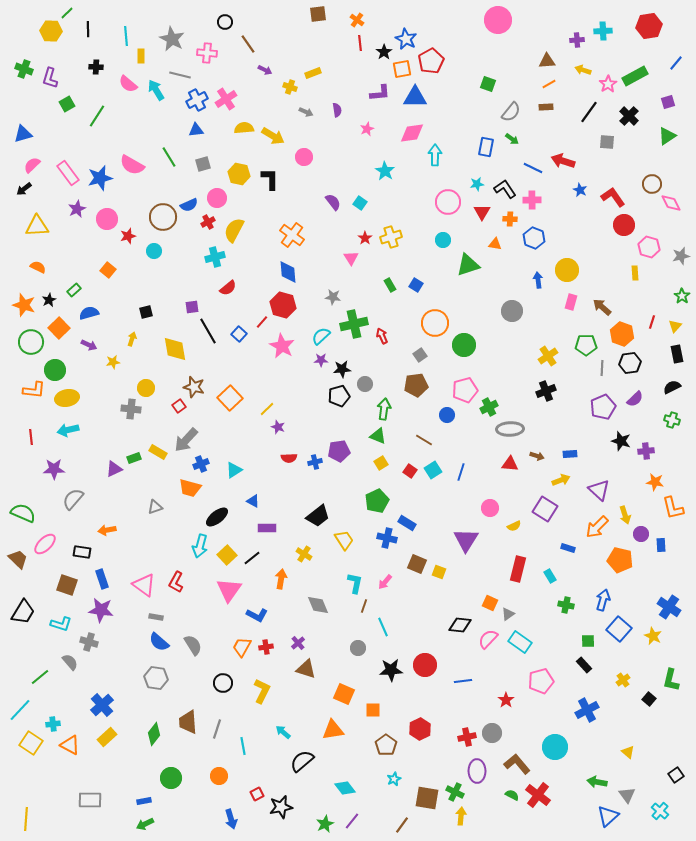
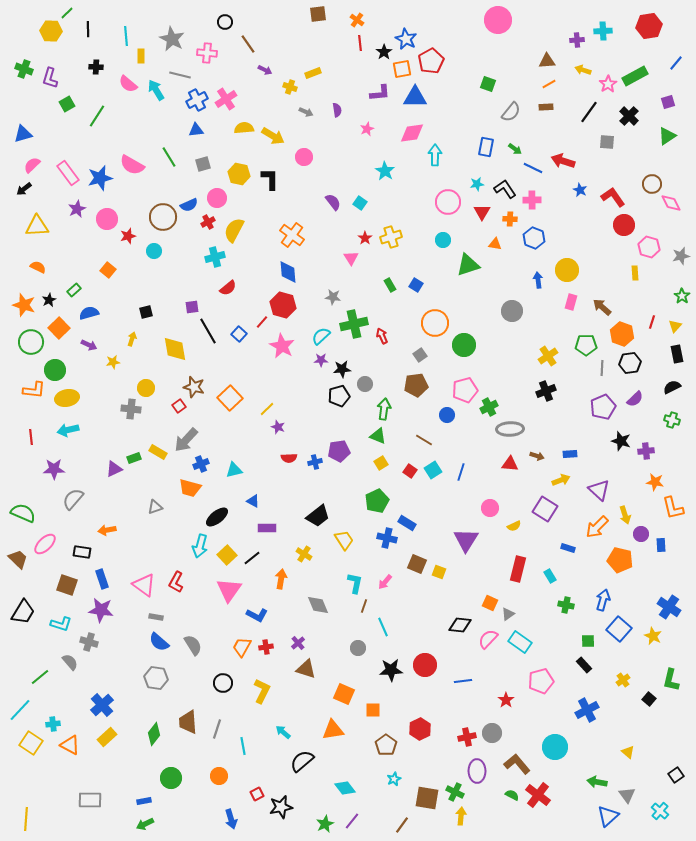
green arrow at (512, 139): moved 3 px right, 10 px down
cyan triangle at (234, 470): rotated 18 degrees clockwise
